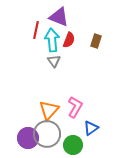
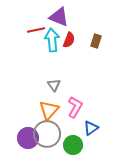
red line: rotated 66 degrees clockwise
gray triangle: moved 24 px down
